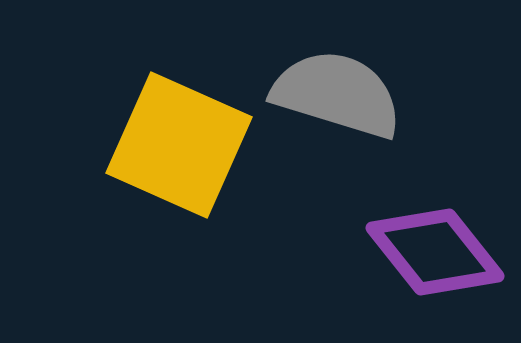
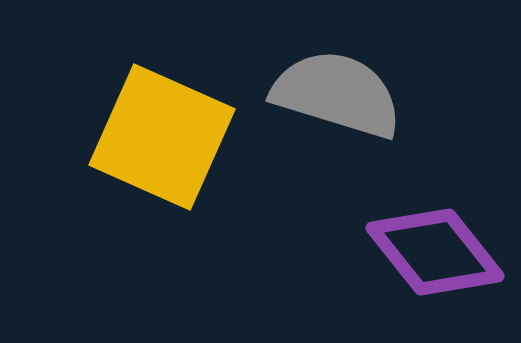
yellow square: moved 17 px left, 8 px up
